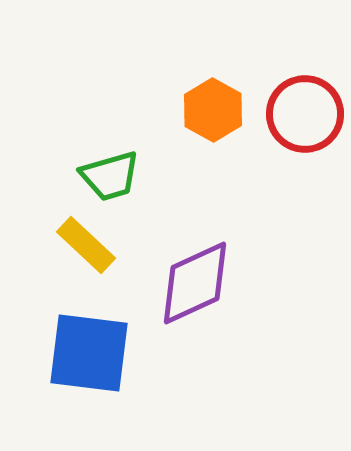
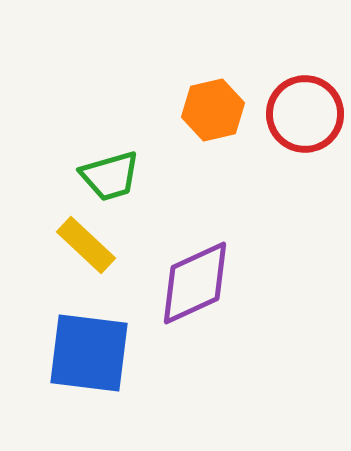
orange hexagon: rotated 18 degrees clockwise
